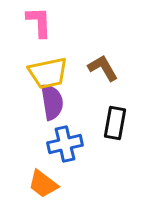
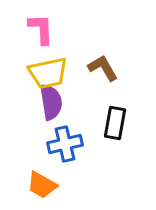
pink L-shape: moved 2 px right, 7 px down
purple semicircle: moved 1 px left
orange trapezoid: moved 1 px left, 1 px down; rotated 8 degrees counterclockwise
